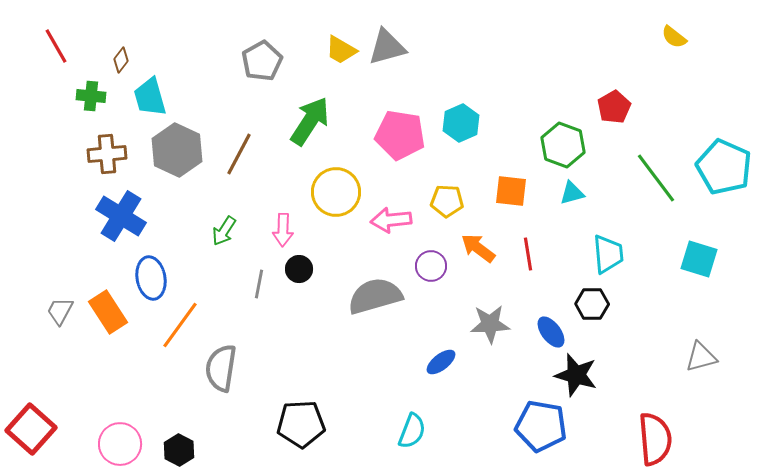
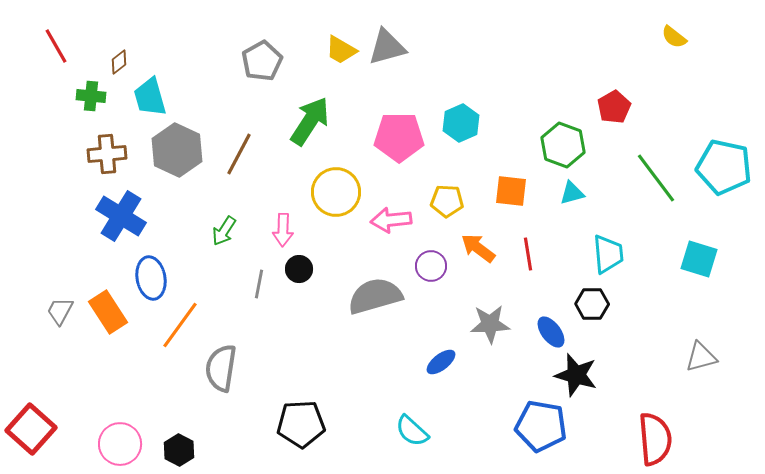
brown diamond at (121, 60): moved 2 px left, 2 px down; rotated 15 degrees clockwise
pink pentagon at (400, 135): moved 1 px left, 2 px down; rotated 9 degrees counterclockwise
cyan pentagon at (724, 167): rotated 12 degrees counterclockwise
cyan semicircle at (412, 431): rotated 111 degrees clockwise
